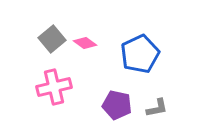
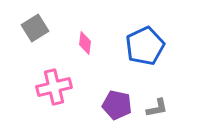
gray square: moved 17 px left, 11 px up; rotated 8 degrees clockwise
pink diamond: rotated 60 degrees clockwise
blue pentagon: moved 5 px right, 8 px up
